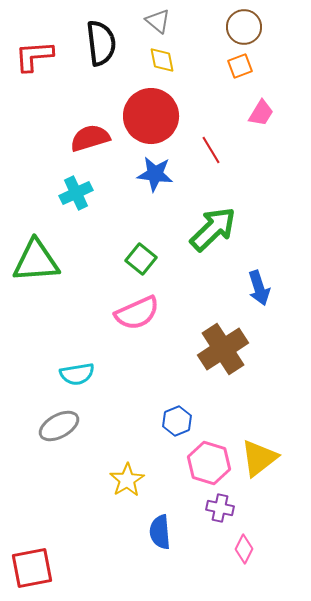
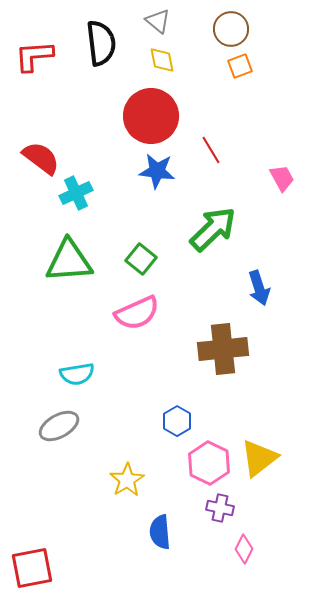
brown circle: moved 13 px left, 2 px down
pink trapezoid: moved 21 px right, 65 px down; rotated 60 degrees counterclockwise
red semicircle: moved 49 px left, 20 px down; rotated 54 degrees clockwise
blue star: moved 2 px right, 3 px up
green triangle: moved 33 px right
brown cross: rotated 27 degrees clockwise
blue hexagon: rotated 8 degrees counterclockwise
pink hexagon: rotated 9 degrees clockwise
